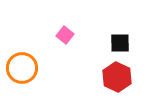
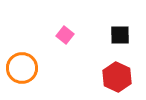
black square: moved 8 px up
